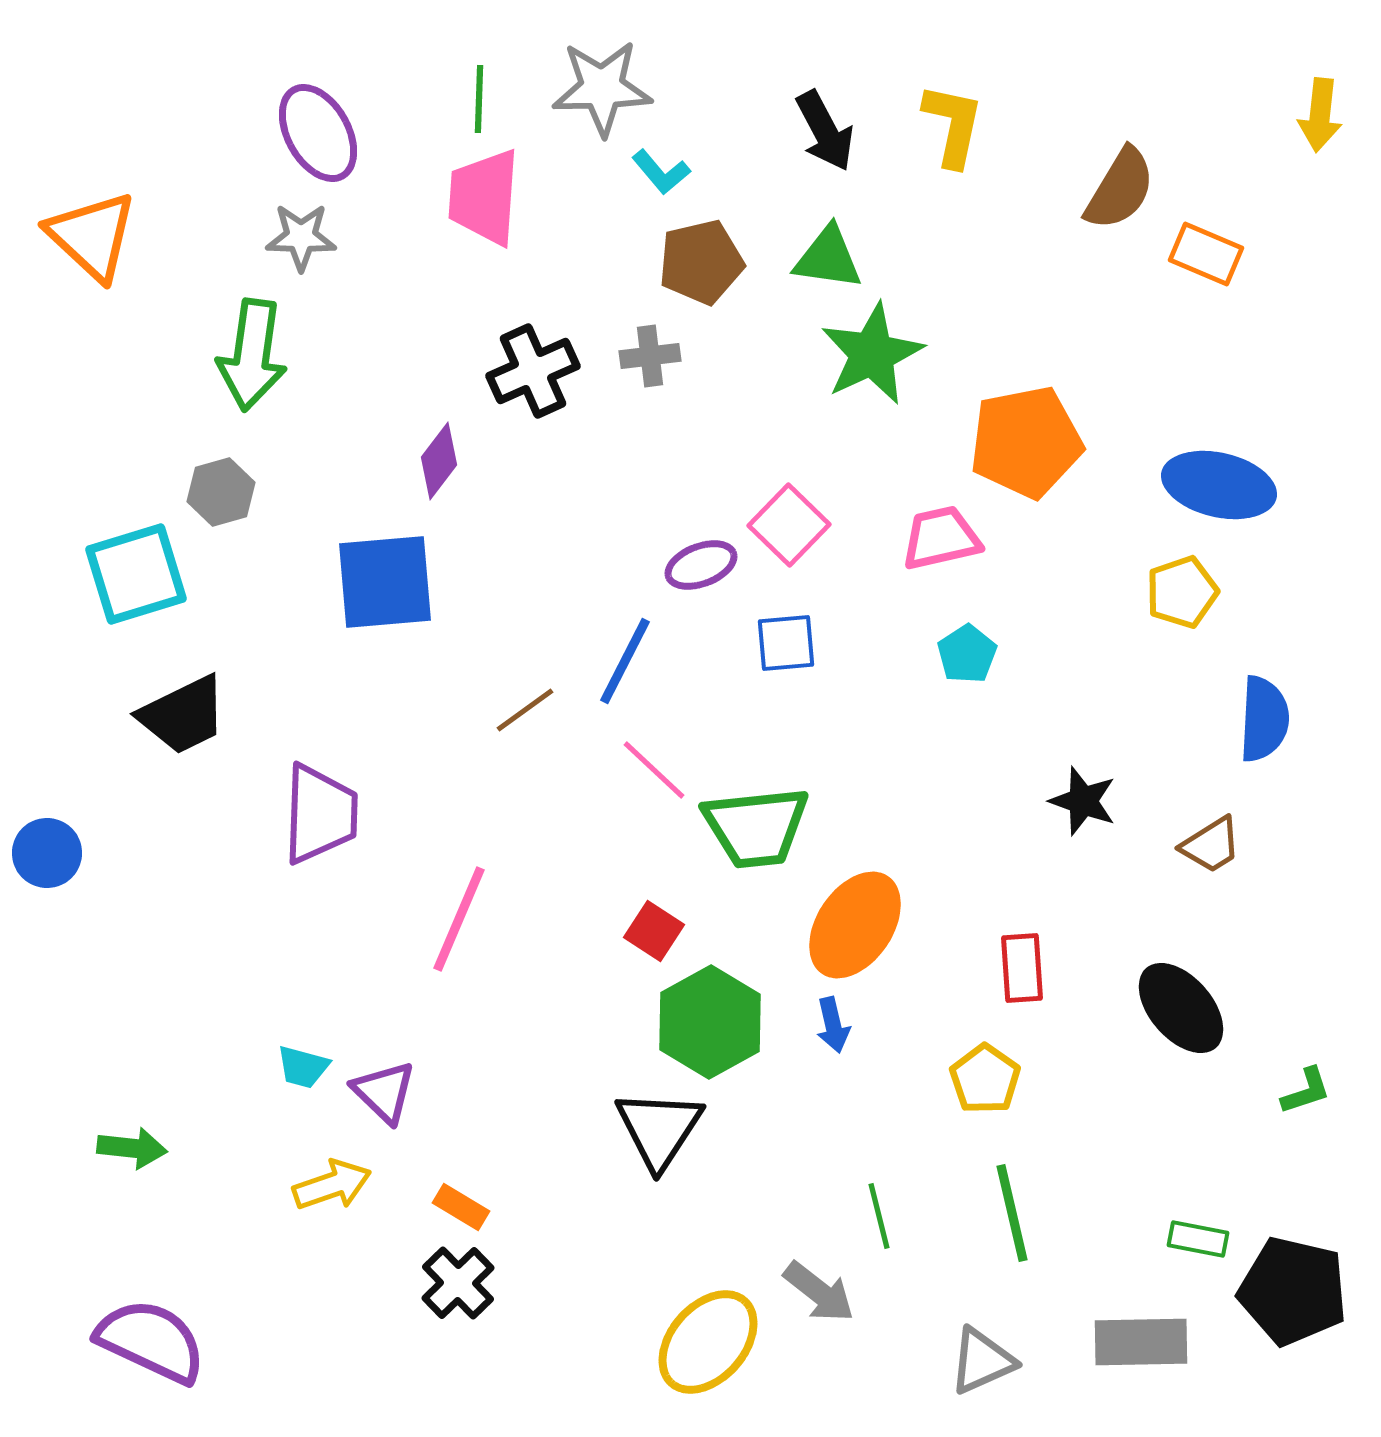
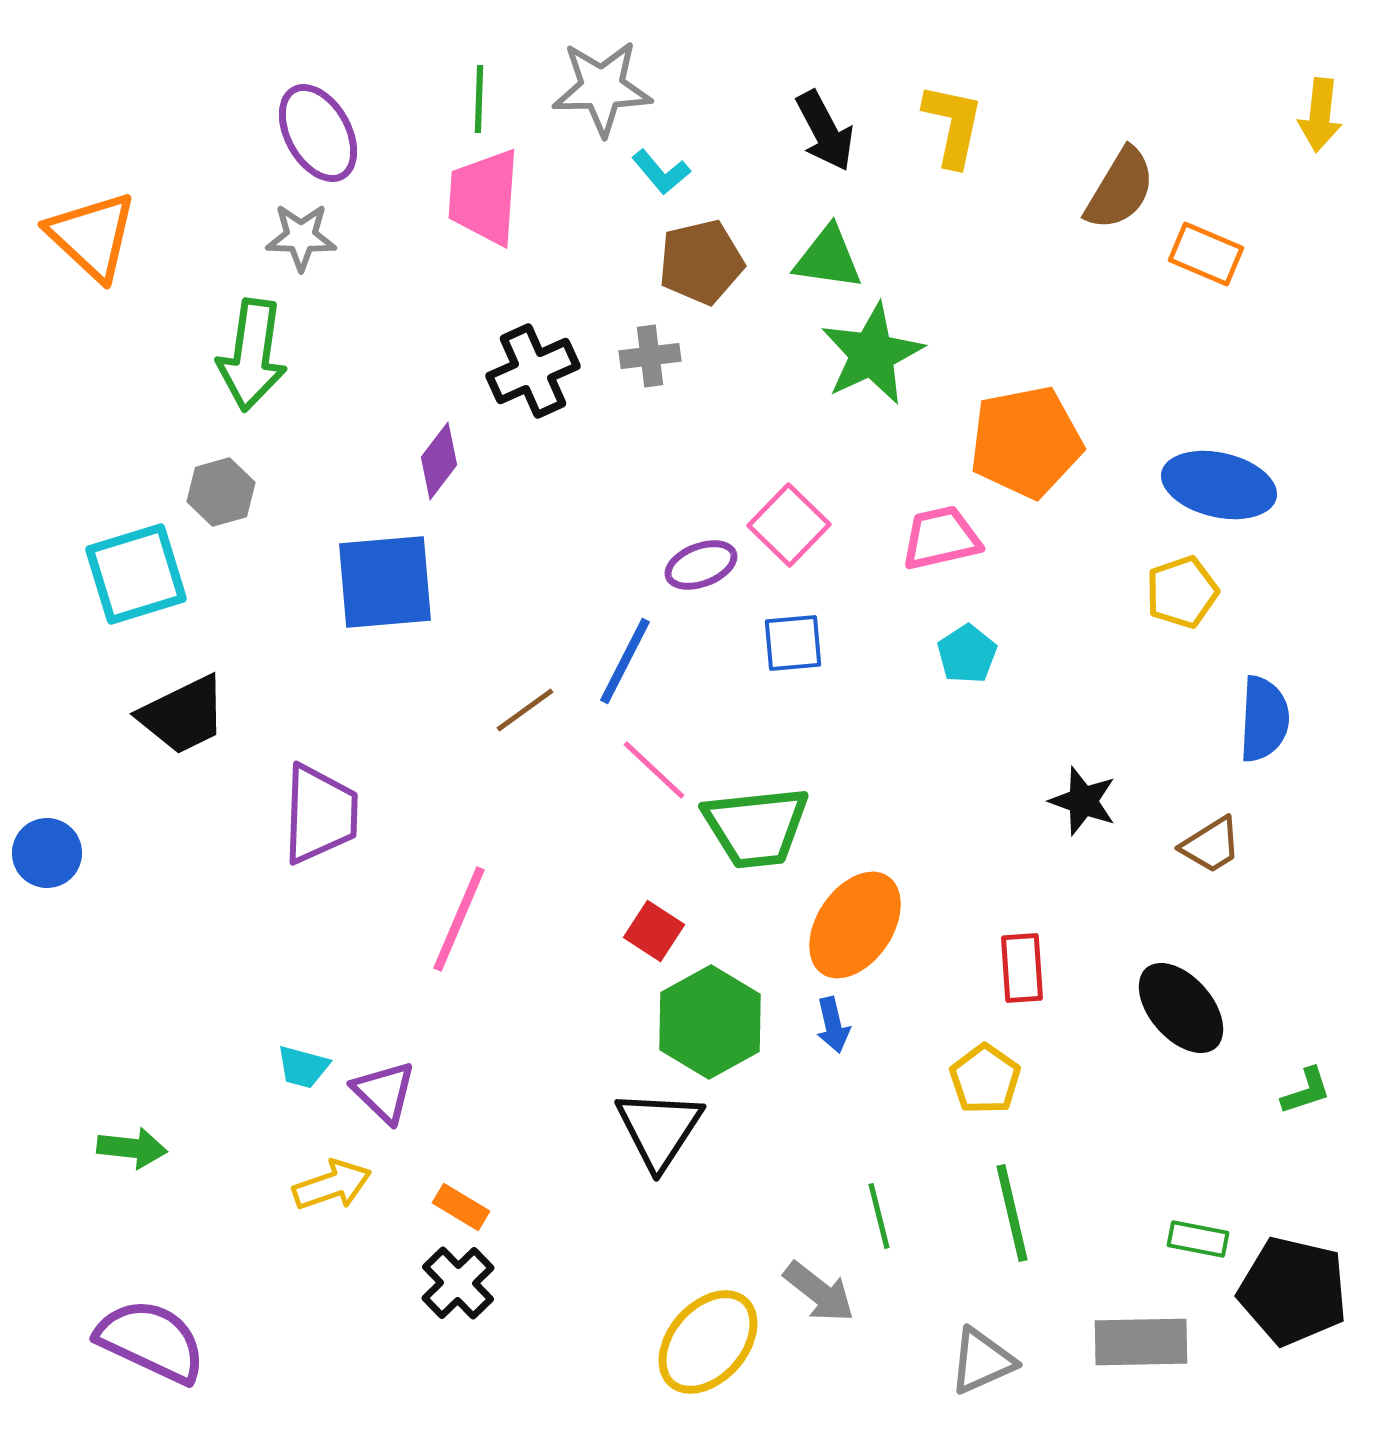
blue square at (786, 643): moved 7 px right
